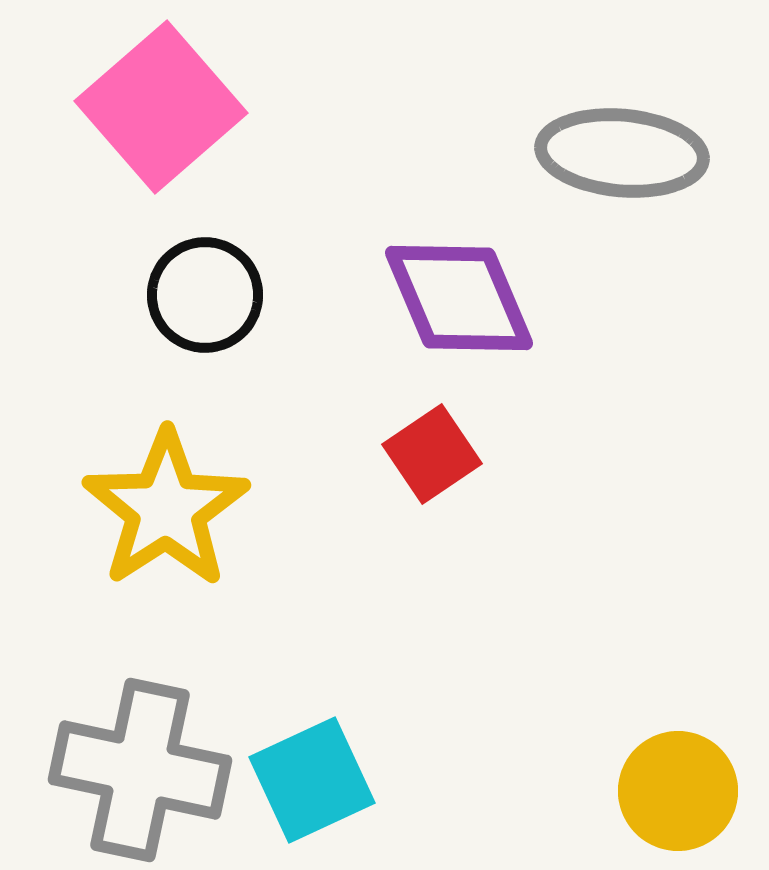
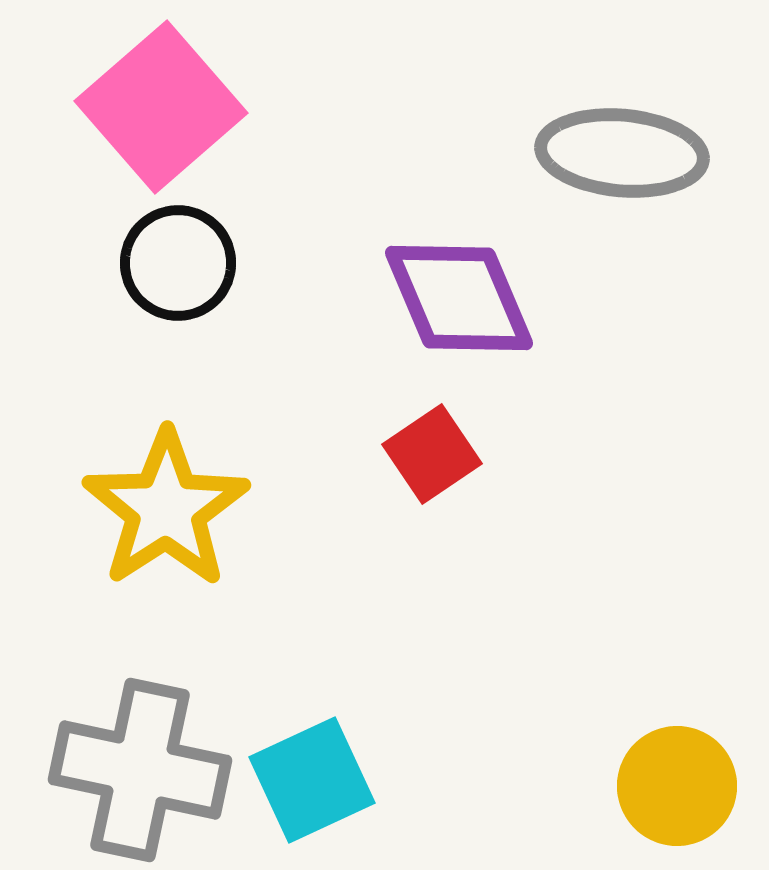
black circle: moved 27 px left, 32 px up
yellow circle: moved 1 px left, 5 px up
